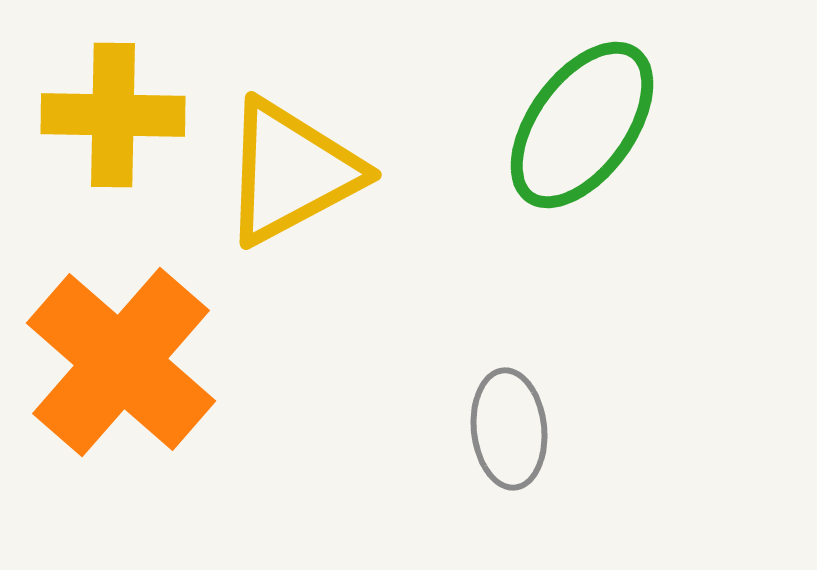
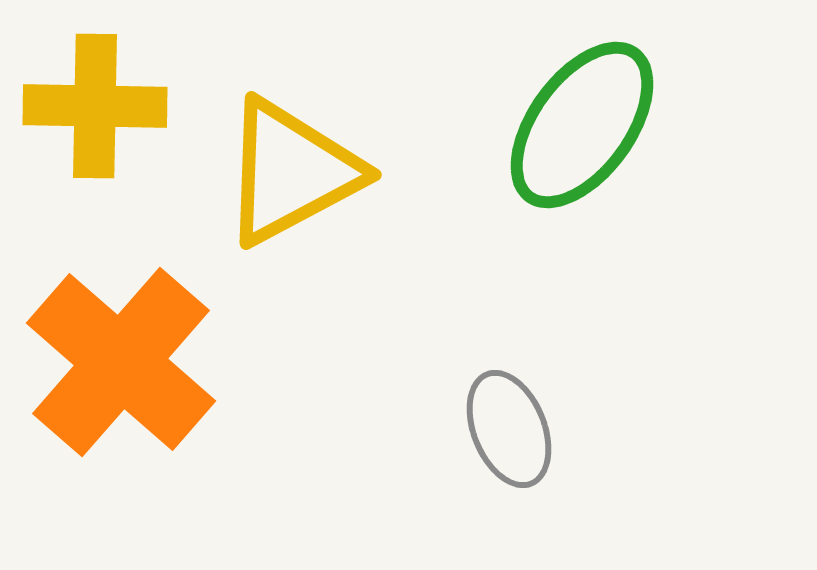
yellow cross: moved 18 px left, 9 px up
gray ellipse: rotated 16 degrees counterclockwise
